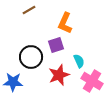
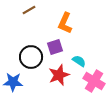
purple square: moved 1 px left, 2 px down
cyan semicircle: rotated 32 degrees counterclockwise
pink cross: moved 2 px right
